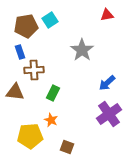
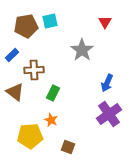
red triangle: moved 2 px left, 7 px down; rotated 48 degrees counterclockwise
cyan square: moved 1 px down; rotated 21 degrees clockwise
blue rectangle: moved 8 px left, 3 px down; rotated 64 degrees clockwise
blue arrow: rotated 24 degrees counterclockwise
brown triangle: rotated 30 degrees clockwise
brown square: moved 1 px right
